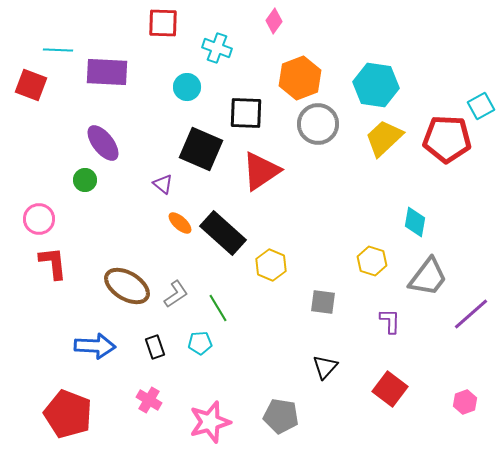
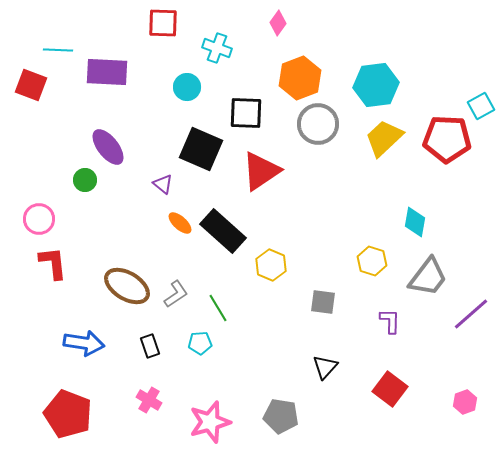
pink diamond at (274, 21): moved 4 px right, 2 px down
cyan hexagon at (376, 85): rotated 15 degrees counterclockwise
purple ellipse at (103, 143): moved 5 px right, 4 px down
black rectangle at (223, 233): moved 2 px up
blue arrow at (95, 346): moved 11 px left, 3 px up; rotated 6 degrees clockwise
black rectangle at (155, 347): moved 5 px left, 1 px up
